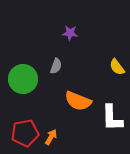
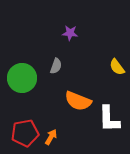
green circle: moved 1 px left, 1 px up
white L-shape: moved 3 px left, 1 px down
